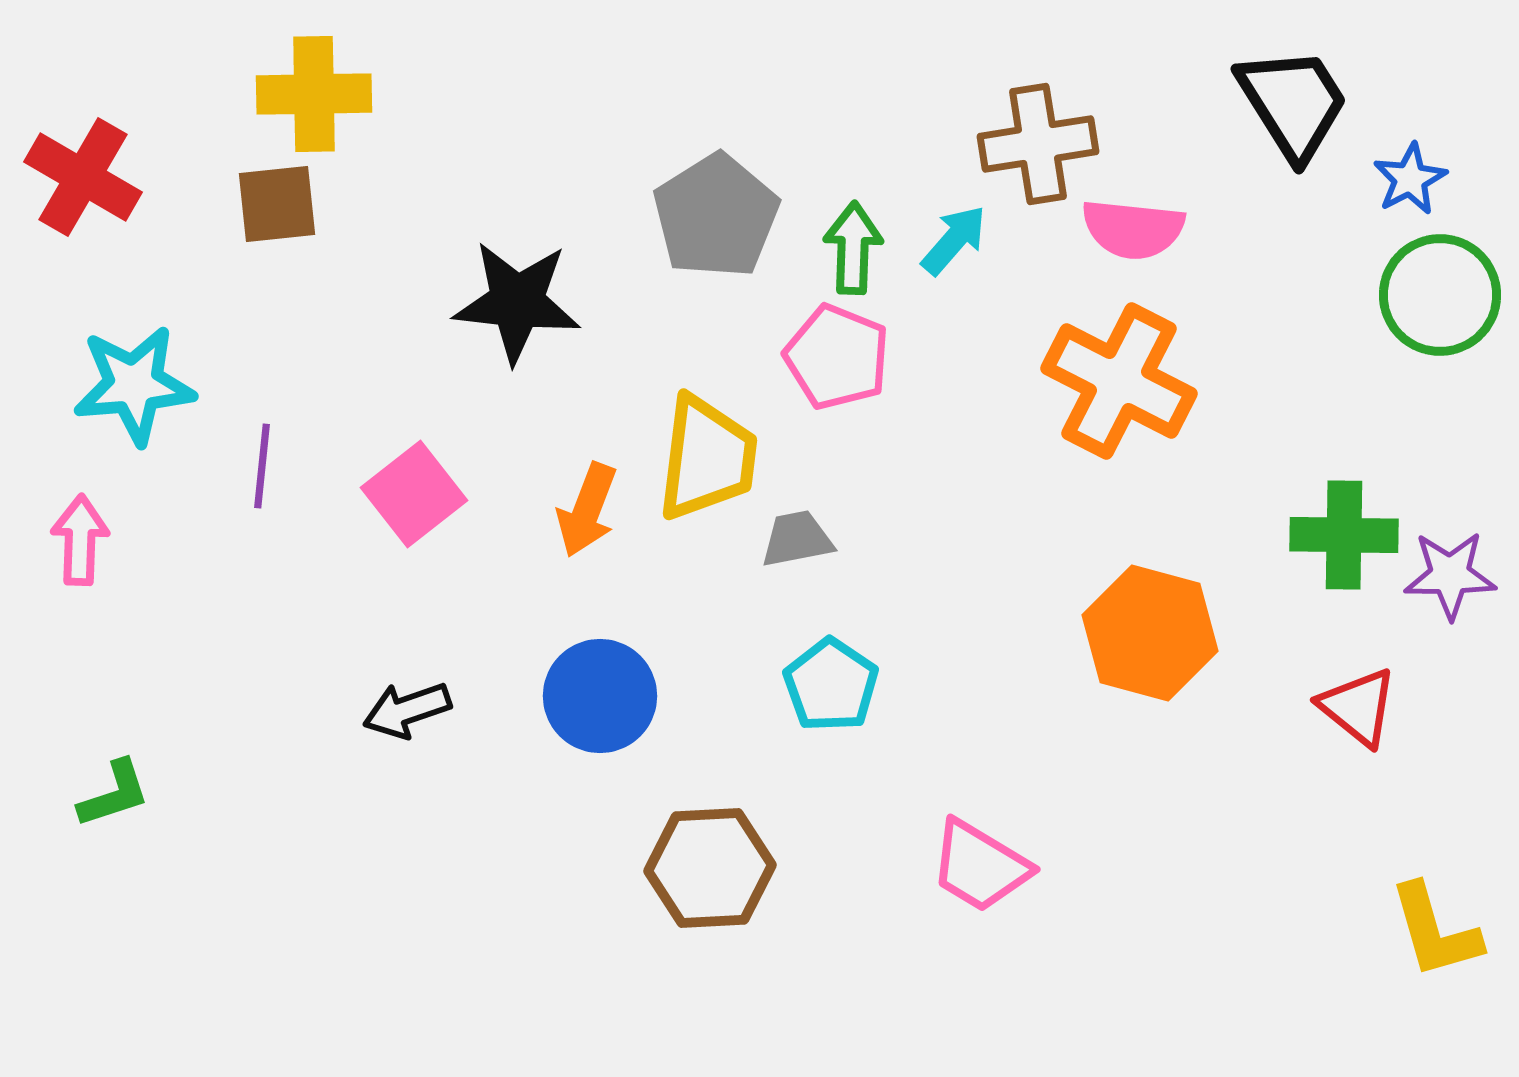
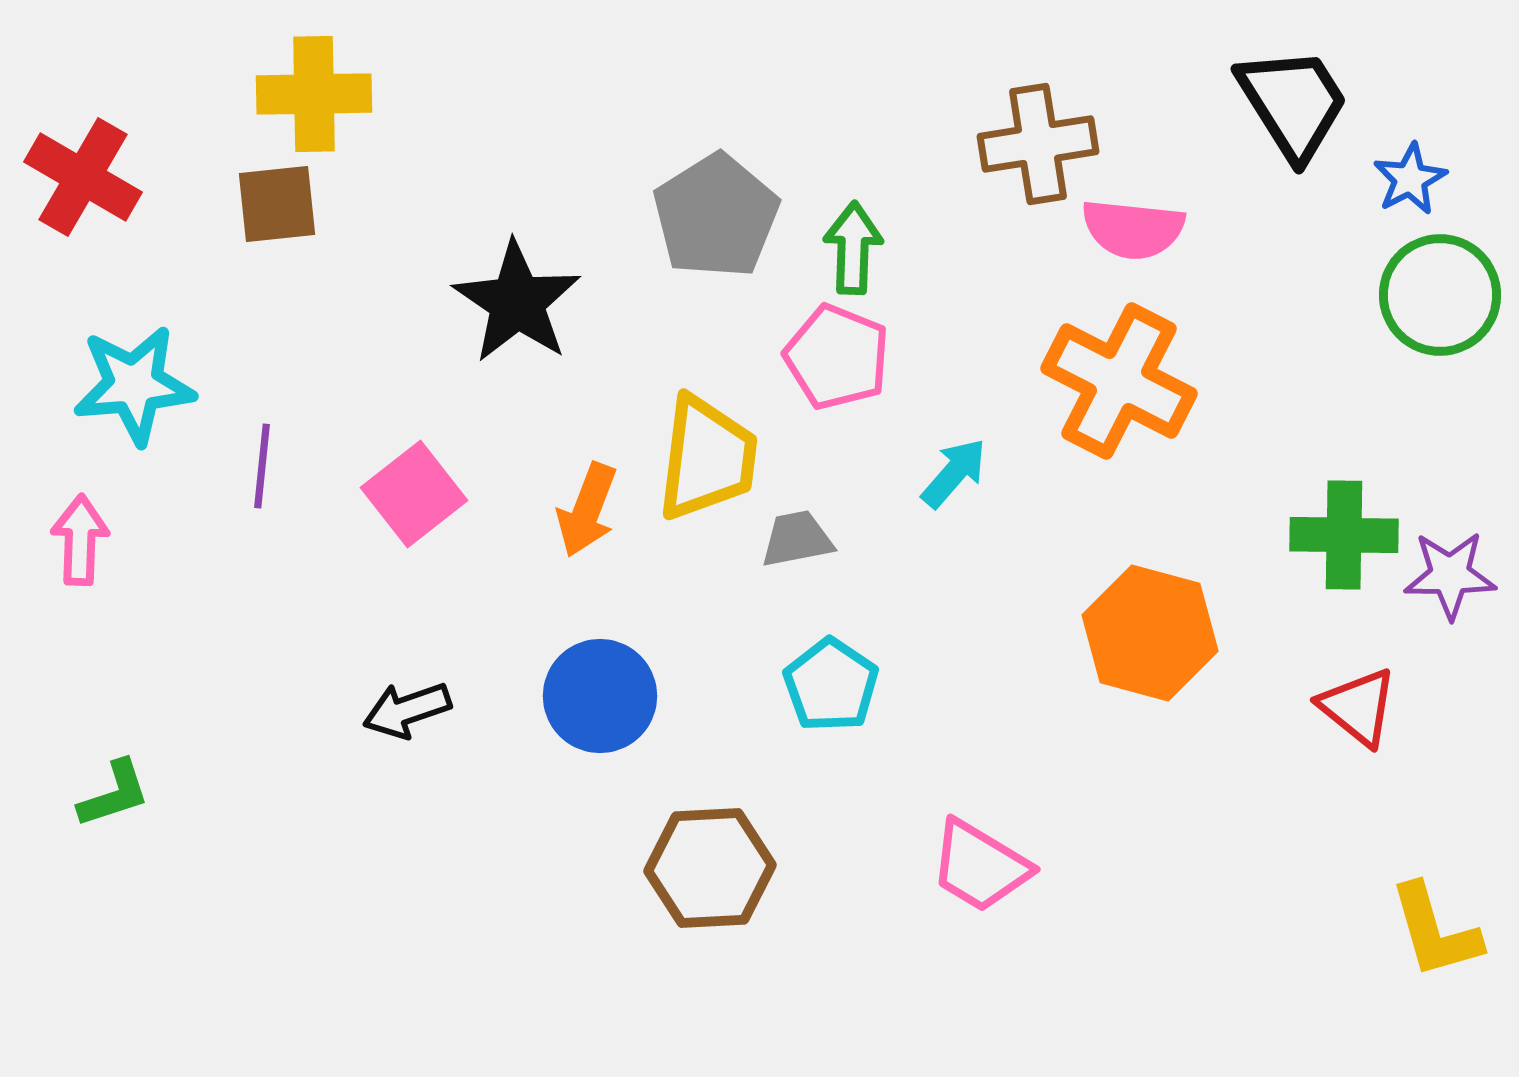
cyan arrow: moved 233 px down
black star: rotated 28 degrees clockwise
